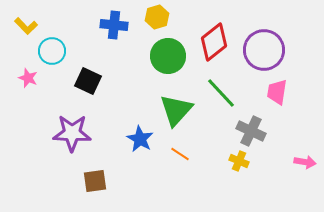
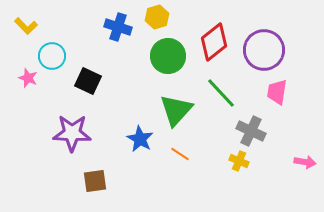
blue cross: moved 4 px right, 2 px down; rotated 12 degrees clockwise
cyan circle: moved 5 px down
